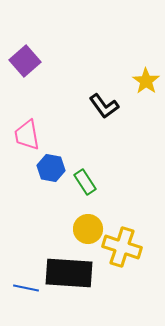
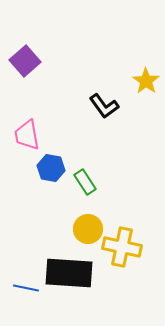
yellow cross: rotated 6 degrees counterclockwise
